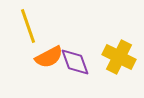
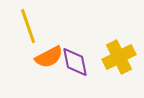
yellow cross: rotated 36 degrees clockwise
purple diamond: rotated 8 degrees clockwise
